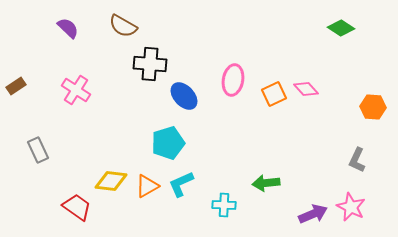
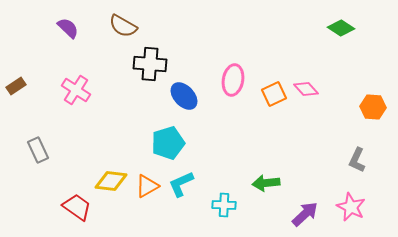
purple arrow: moved 8 px left; rotated 20 degrees counterclockwise
